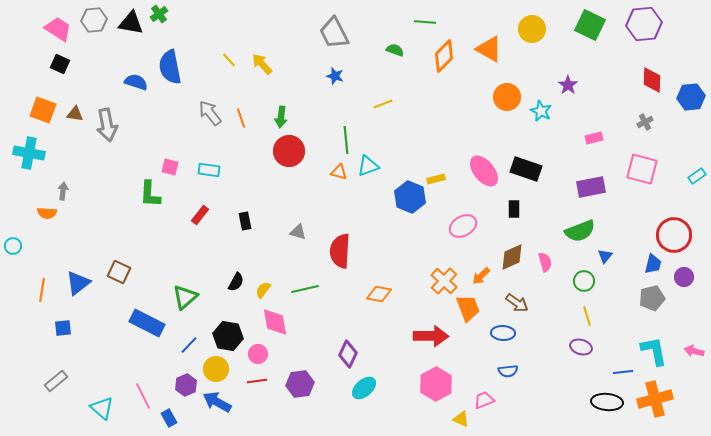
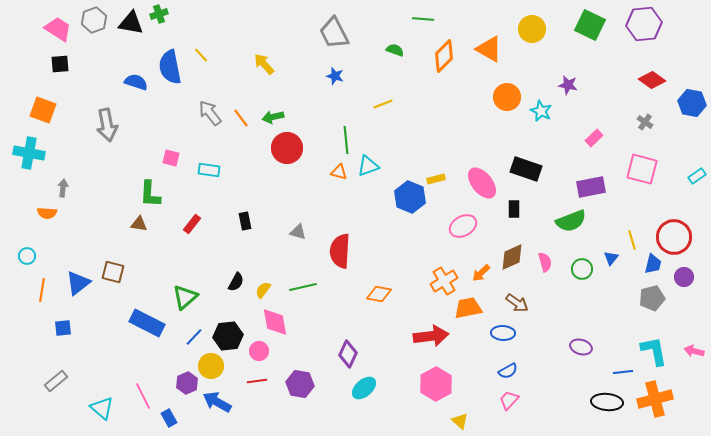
green cross at (159, 14): rotated 18 degrees clockwise
gray hexagon at (94, 20): rotated 15 degrees counterclockwise
green line at (425, 22): moved 2 px left, 3 px up
yellow line at (229, 60): moved 28 px left, 5 px up
black square at (60, 64): rotated 30 degrees counterclockwise
yellow arrow at (262, 64): moved 2 px right
red diamond at (652, 80): rotated 56 degrees counterclockwise
purple star at (568, 85): rotated 24 degrees counterclockwise
blue hexagon at (691, 97): moved 1 px right, 6 px down; rotated 16 degrees clockwise
brown triangle at (75, 114): moved 64 px right, 110 px down
green arrow at (281, 117): moved 8 px left; rotated 70 degrees clockwise
orange line at (241, 118): rotated 18 degrees counterclockwise
gray cross at (645, 122): rotated 28 degrees counterclockwise
pink rectangle at (594, 138): rotated 30 degrees counterclockwise
red circle at (289, 151): moved 2 px left, 3 px up
pink square at (170, 167): moved 1 px right, 9 px up
pink ellipse at (484, 171): moved 2 px left, 12 px down
gray arrow at (63, 191): moved 3 px up
red rectangle at (200, 215): moved 8 px left, 9 px down
green semicircle at (580, 231): moved 9 px left, 10 px up
red circle at (674, 235): moved 2 px down
cyan circle at (13, 246): moved 14 px right, 10 px down
blue triangle at (605, 256): moved 6 px right, 2 px down
brown square at (119, 272): moved 6 px left; rotated 10 degrees counterclockwise
orange arrow at (481, 276): moved 3 px up
orange cross at (444, 281): rotated 16 degrees clockwise
green circle at (584, 281): moved 2 px left, 12 px up
green line at (305, 289): moved 2 px left, 2 px up
orange trapezoid at (468, 308): rotated 80 degrees counterclockwise
yellow line at (587, 316): moved 45 px right, 76 px up
black hexagon at (228, 336): rotated 16 degrees counterclockwise
red arrow at (431, 336): rotated 8 degrees counterclockwise
blue line at (189, 345): moved 5 px right, 8 px up
pink circle at (258, 354): moved 1 px right, 3 px up
yellow circle at (216, 369): moved 5 px left, 3 px up
blue semicircle at (508, 371): rotated 24 degrees counterclockwise
purple hexagon at (300, 384): rotated 16 degrees clockwise
purple hexagon at (186, 385): moved 1 px right, 2 px up
pink trapezoid at (484, 400): moved 25 px right; rotated 25 degrees counterclockwise
yellow triangle at (461, 419): moved 1 px left, 2 px down; rotated 18 degrees clockwise
